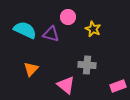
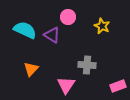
yellow star: moved 9 px right, 3 px up
purple triangle: moved 1 px right, 1 px down; rotated 18 degrees clockwise
pink triangle: rotated 24 degrees clockwise
